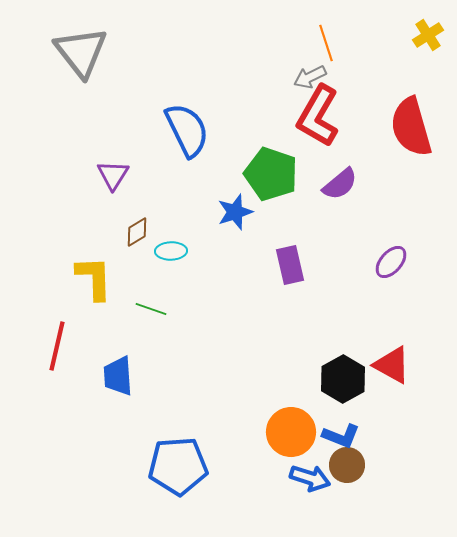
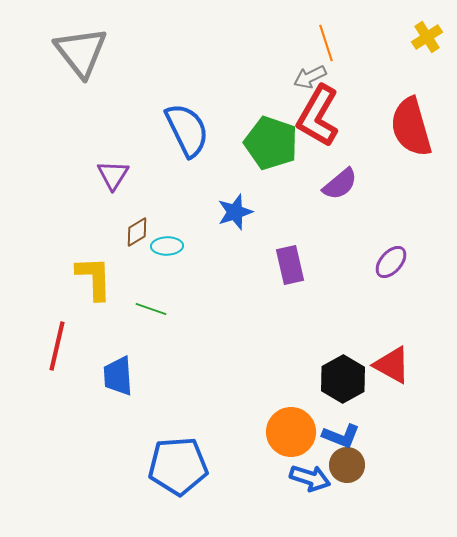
yellow cross: moved 1 px left, 2 px down
green pentagon: moved 31 px up
cyan ellipse: moved 4 px left, 5 px up
